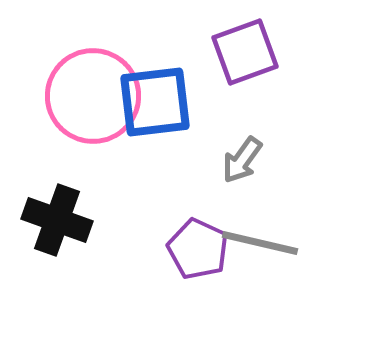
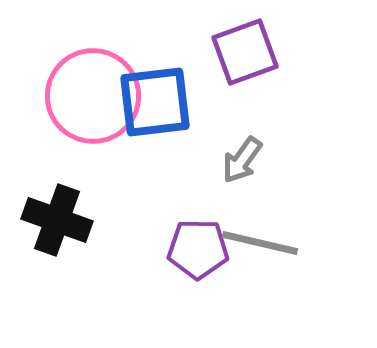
purple pentagon: rotated 24 degrees counterclockwise
